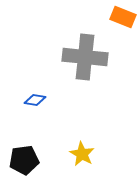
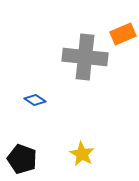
orange rectangle: moved 17 px down; rotated 45 degrees counterclockwise
blue diamond: rotated 25 degrees clockwise
black pentagon: moved 2 px left, 1 px up; rotated 28 degrees clockwise
